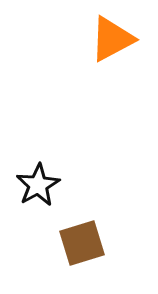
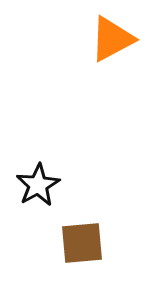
brown square: rotated 12 degrees clockwise
